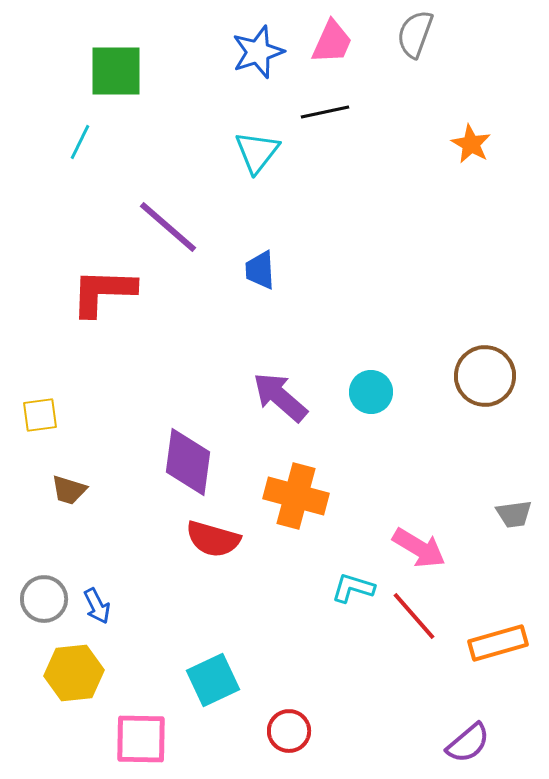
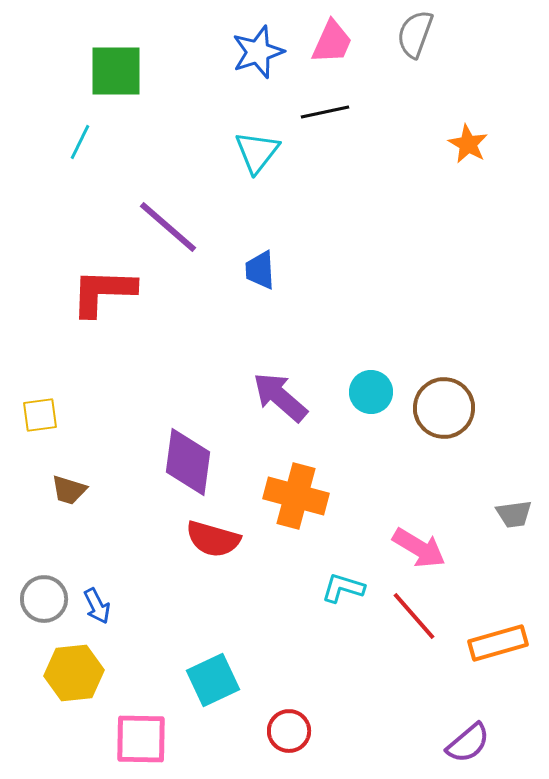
orange star: moved 3 px left
brown circle: moved 41 px left, 32 px down
cyan L-shape: moved 10 px left
